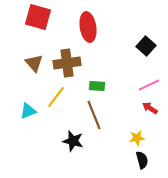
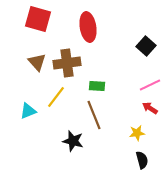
red square: moved 2 px down
brown triangle: moved 3 px right, 1 px up
pink line: moved 1 px right
yellow star: moved 5 px up
